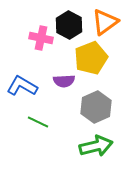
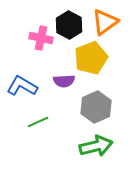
green line: rotated 50 degrees counterclockwise
